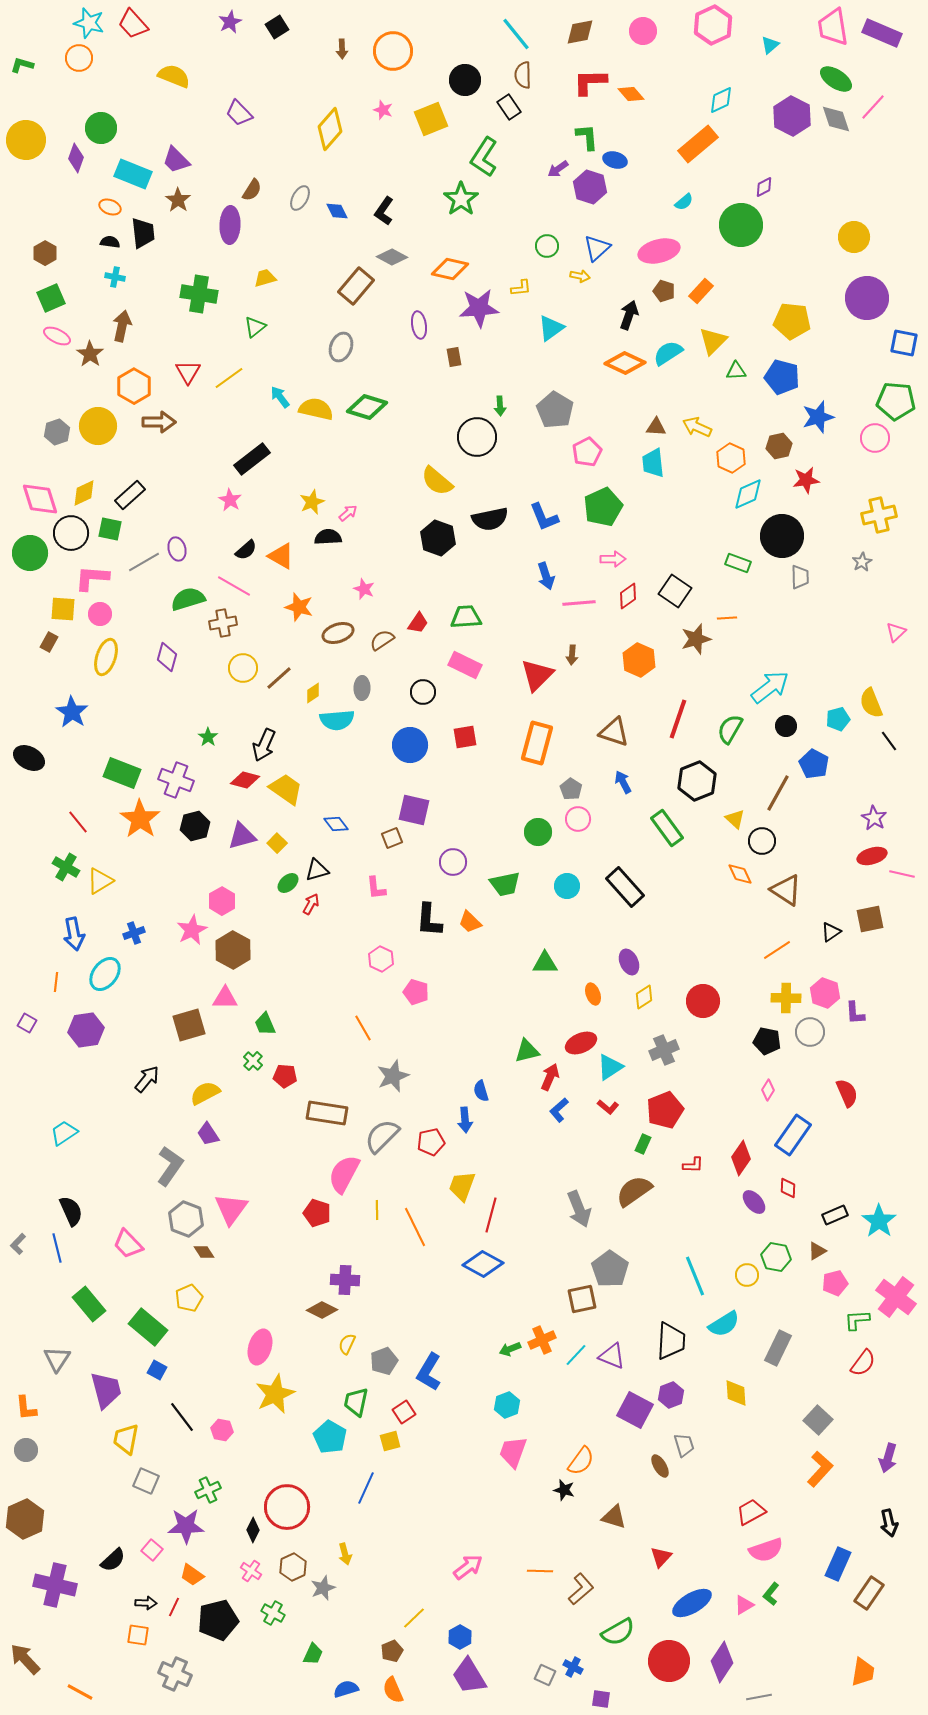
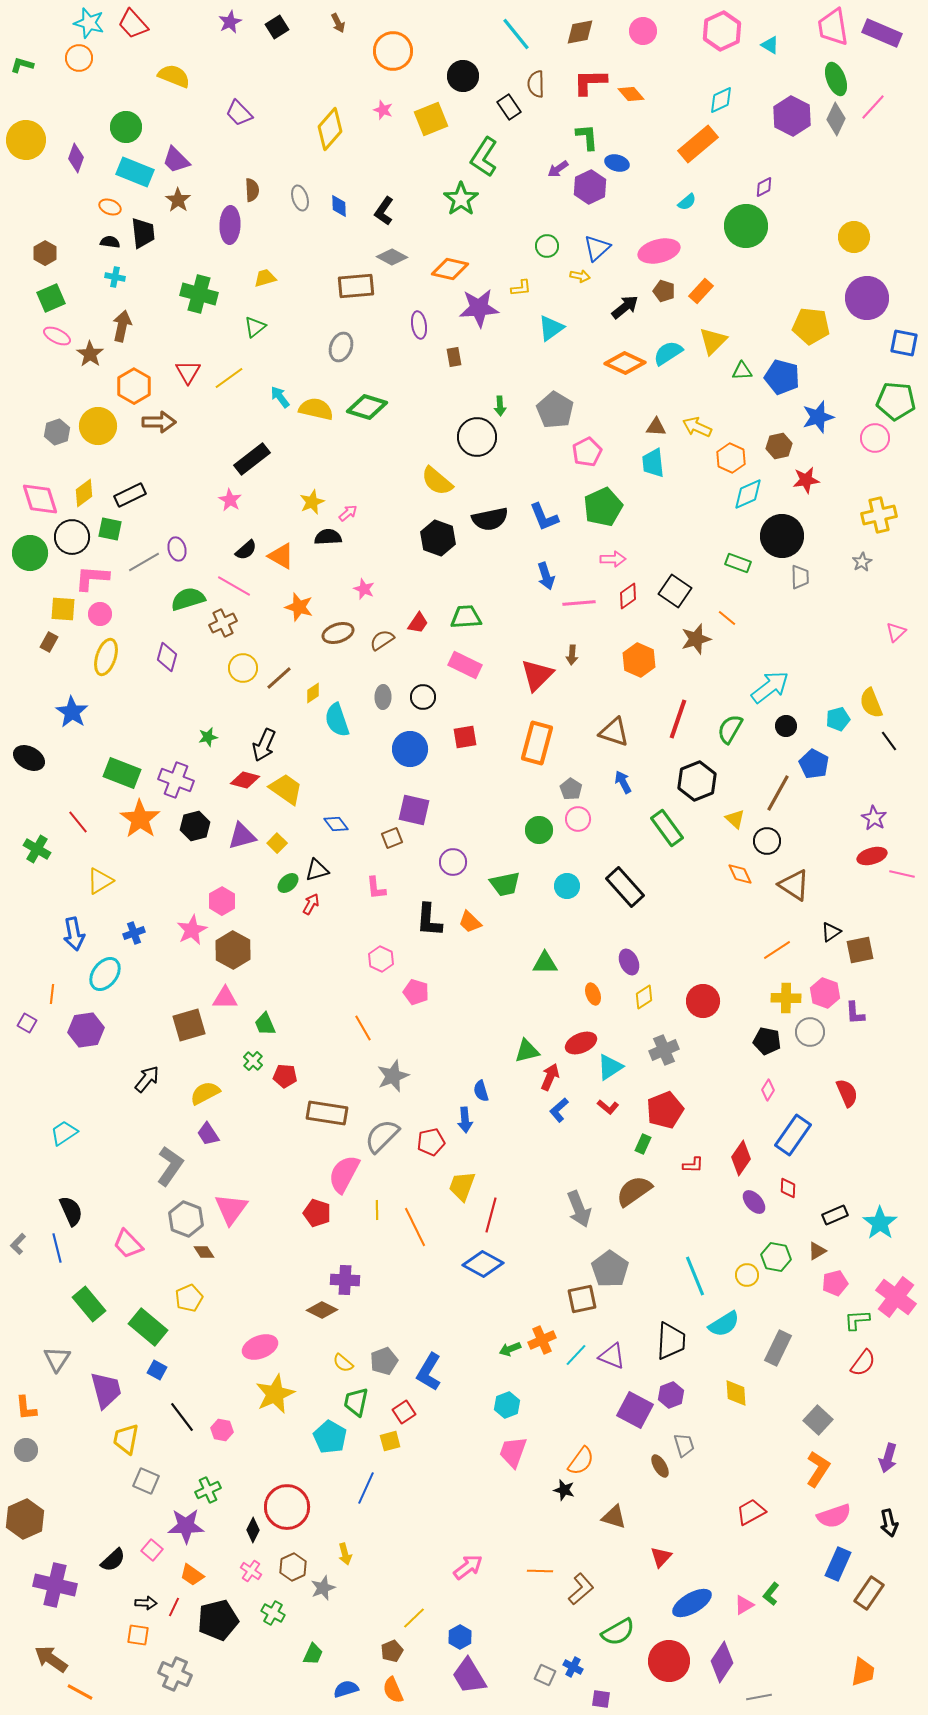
pink hexagon at (713, 25): moved 9 px right, 6 px down
cyan triangle at (770, 45): rotated 48 degrees counterclockwise
brown arrow at (342, 49): moved 4 px left, 26 px up; rotated 24 degrees counterclockwise
brown semicircle at (523, 75): moved 13 px right, 9 px down
green ellipse at (836, 79): rotated 36 degrees clockwise
black circle at (465, 80): moved 2 px left, 4 px up
gray diamond at (836, 119): rotated 44 degrees clockwise
green circle at (101, 128): moved 25 px right, 1 px up
blue ellipse at (615, 160): moved 2 px right, 3 px down
cyan rectangle at (133, 174): moved 2 px right, 2 px up
purple hexagon at (590, 187): rotated 16 degrees clockwise
brown semicircle at (252, 190): rotated 35 degrees counterclockwise
gray ellipse at (300, 198): rotated 45 degrees counterclockwise
cyan semicircle at (684, 202): moved 3 px right
blue diamond at (337, 211): moved 2 px right, 5 px up; rotated 25 degrees clockwise
green circle at (741, 225): moved 5 px right, 1 px down
brown rectangle at (356, 286): rotated 45 degrees clockwise
green cross at (199, 294): rotated 6 degrees clockwise
black arrow at (629, 315): moved 4 px left, 8 px up; rotated 32 degrees clockwise
yellow pentagon at (792, 321): moved 19 px right, 5 px down
green triangle at (736, 371): moved 6 px right
yellow diamond at (84, 493): rotated 12 degrees counterclockwise
black rectangle at (130, 495): rotated 16 degrees clockwise
black circle at (71, 533): moved 1 px right, 4 px down
orange line at (727, 618): rotated 42 degrees clockwise
brown cross at (223, 623): rotated 16 degrees counterclockwise
gray ellipse at (362, 688): moved 21 px right, 9 px down
black circle at (423, 692): moved 5 px down
cyan semicircle at (337, 720): rotated 76 degrees clockwise
green star at (208, 737): rotated 24 degrees clockwise
blue circle at (410, 745): moved 4 px down
green circle at (538, 832): moved 1 px right, 2 px up
black circle at (762, 841): moved 5 px right
green cross at (66, 867): moved 29 px left, 18 px up
brown triangle at (786, 890): moved 8 px right, 5 px up
brown square at (870, 919): moved 10 px left, 31 px down
orange line at (56, 982): moved 4 px left, 12 px down
cyan star at (879, 1221): moved 1 px right, 2 px down
yellow semicircle at (347, 1344): moved 4 px left, 19 px down; rotated 75 degrees counterclockwise
pink ellipse at (260, 1347): rotated 52 degrees clockwise
orange L-shape at (820, 1469): moved 2 px left; rotated 9 degrees counterclockwise
pink semicircle at (766, 1550): moved 68 px right, 34 px up
brown arrow at (25, 1659): moved 26 px right; rotated 12 degrees counterclockwise
